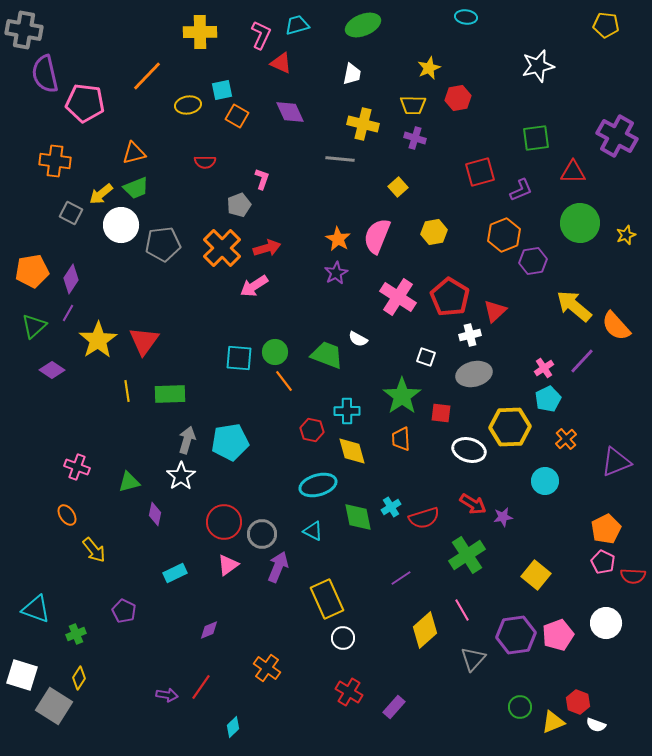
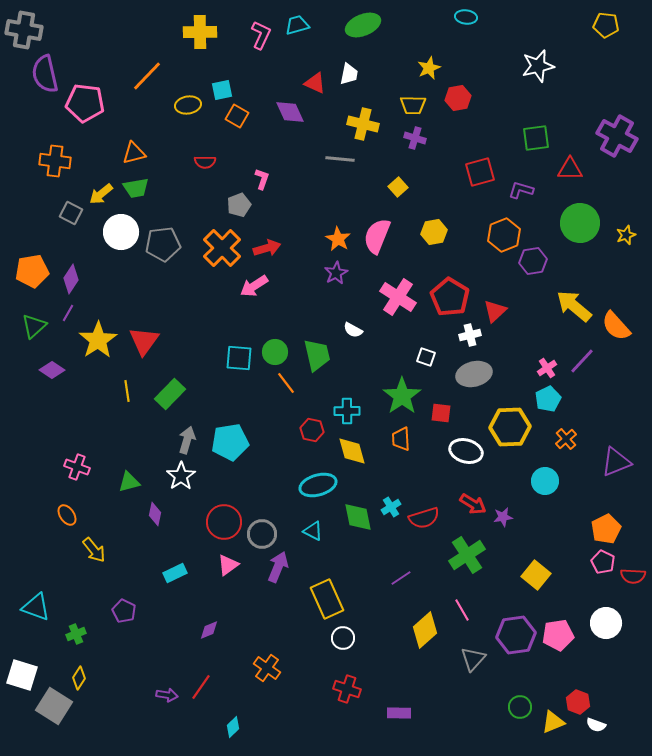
red triangle at (281, 63): moved 34 px right, 20 px down
white trapezoid at (352, 74): moved 3 px left
red triangle at (573, 172): moved 3 px left, 3 px up
green trapezoid at (136, 188): rotated 12 degrees clockwise
purple L-shape at (521, 190): rotated 140 degrees counterclockwise
white circle at (121, 225): moved 7 px down
white semicircle at (358, 339): moved 5 px left, 9 px up
green trapezoid at (327, 355): moved 10 px left; rotated 56 degrees clockwise
pink cross at (544, 368): moved 3 px right
orange line at (284, 381): moved 2 px right, 2 px down
green rectangle at (170, 394): rotated 44 degrees counterclockwise
white ellipse at (469, 450): moved 3 px left, 1 px down
cyan triangle at (36, 609): moved 2 px up
pink pentagon at (558, 635): rotated 12 degrees clockwise
red cross at (349, 692): moved 2 px left, 3 px up; rotated 12 degrees counterclockwise
purple rectangle at (394, 707): moved 5 px right, 6 px down; rotated 50 degrees clockwise
